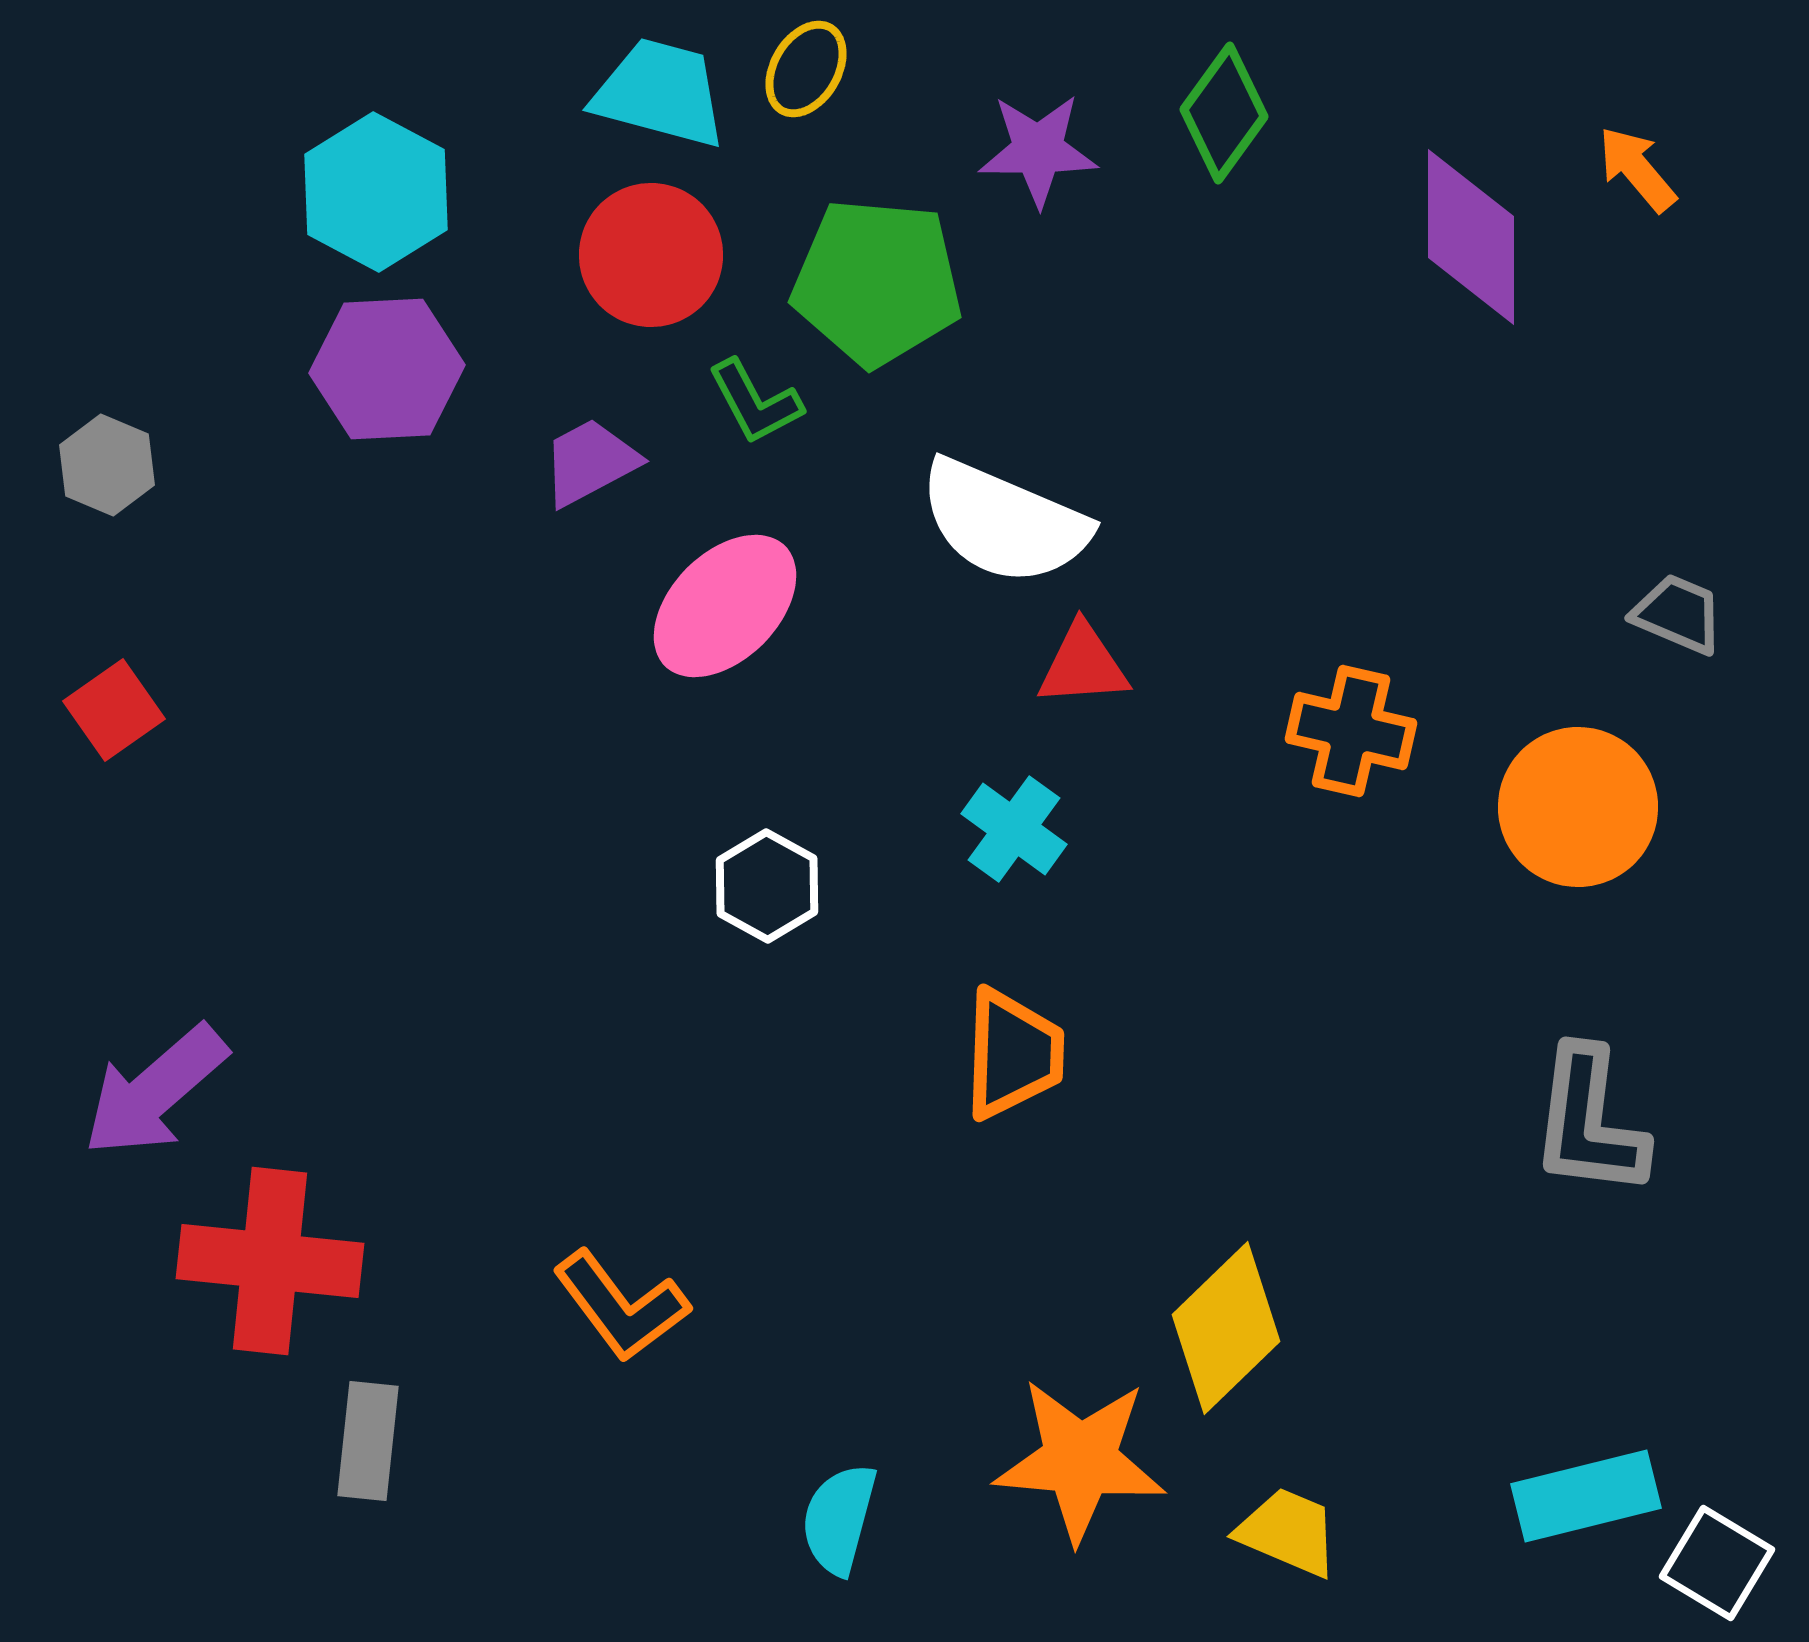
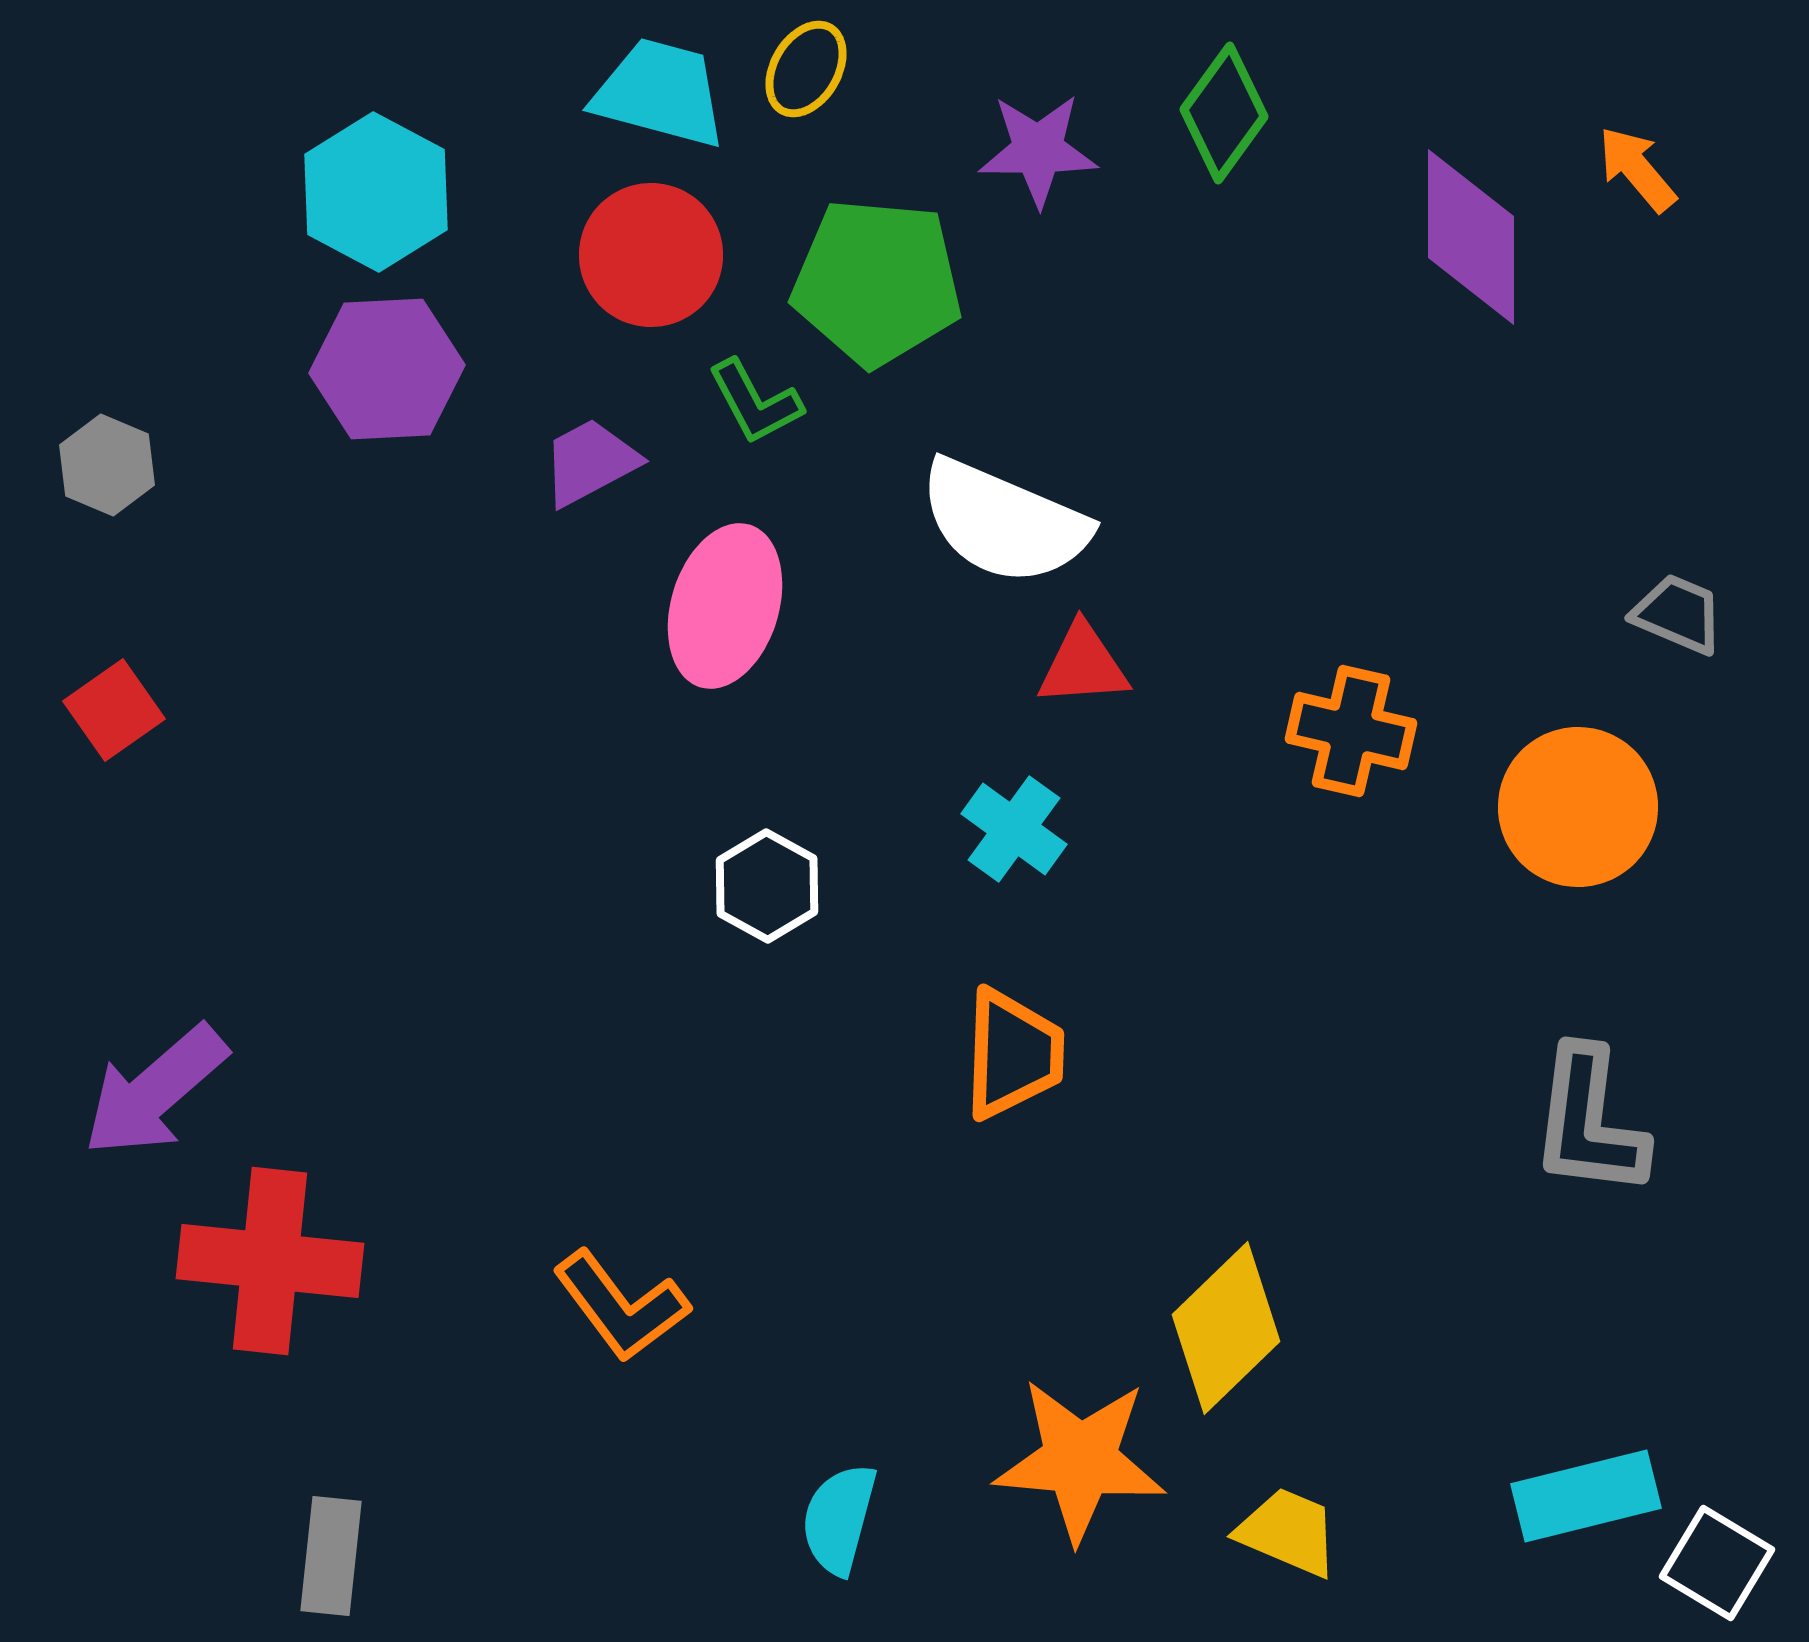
pink ellipse: rotated 28 degrees counterclockwise
gray rectangle: moved 37 px left, 115 px down
